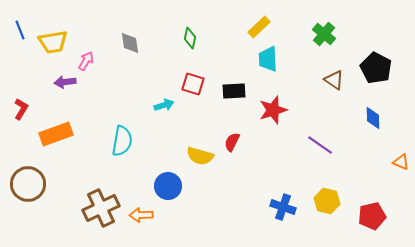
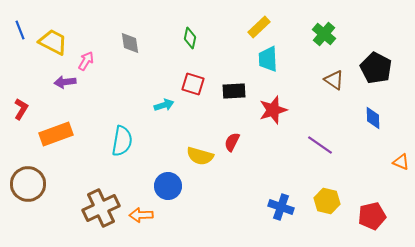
yellow trapezoid: rotated 144 degrees counterclockwise
blue cross: moved 2 px left
